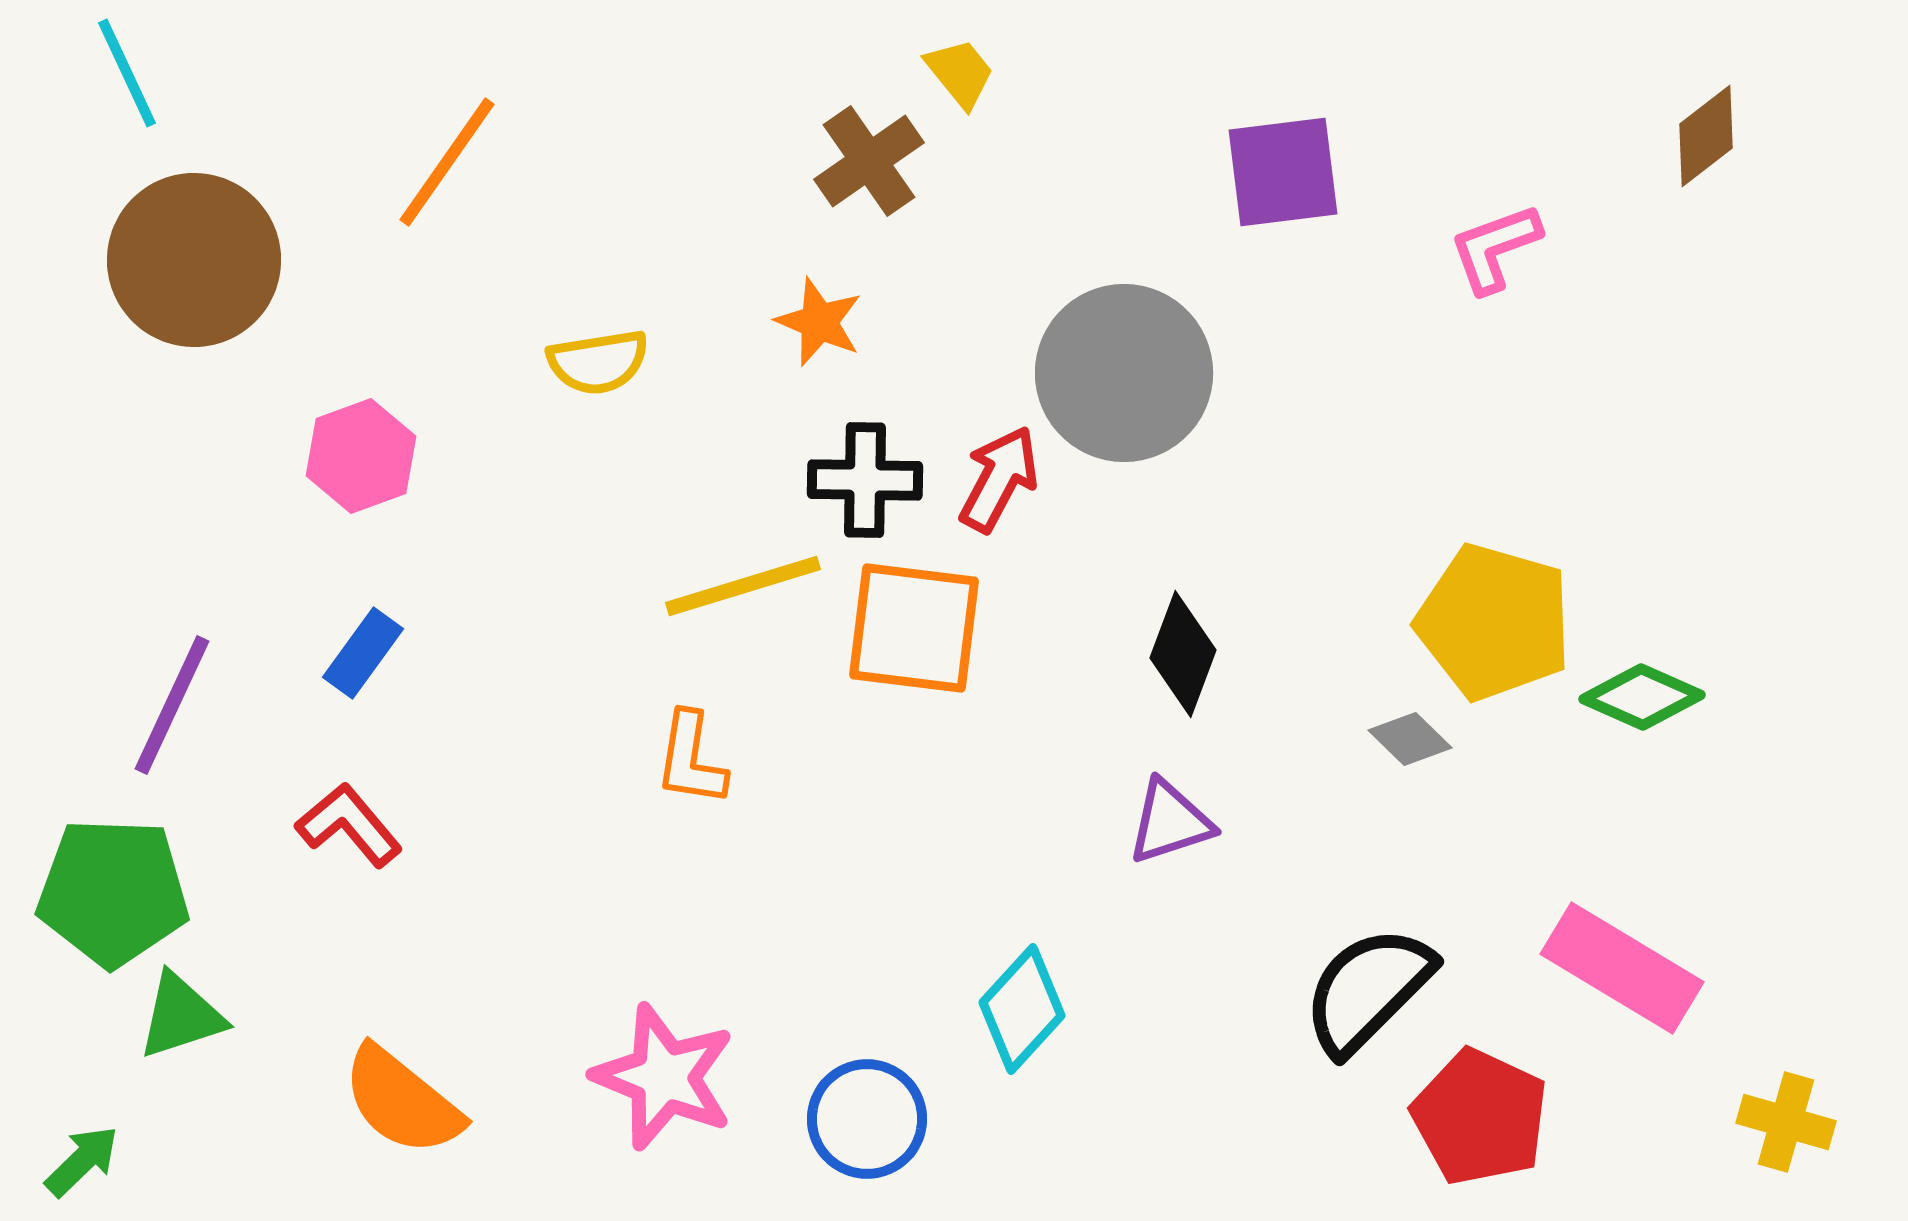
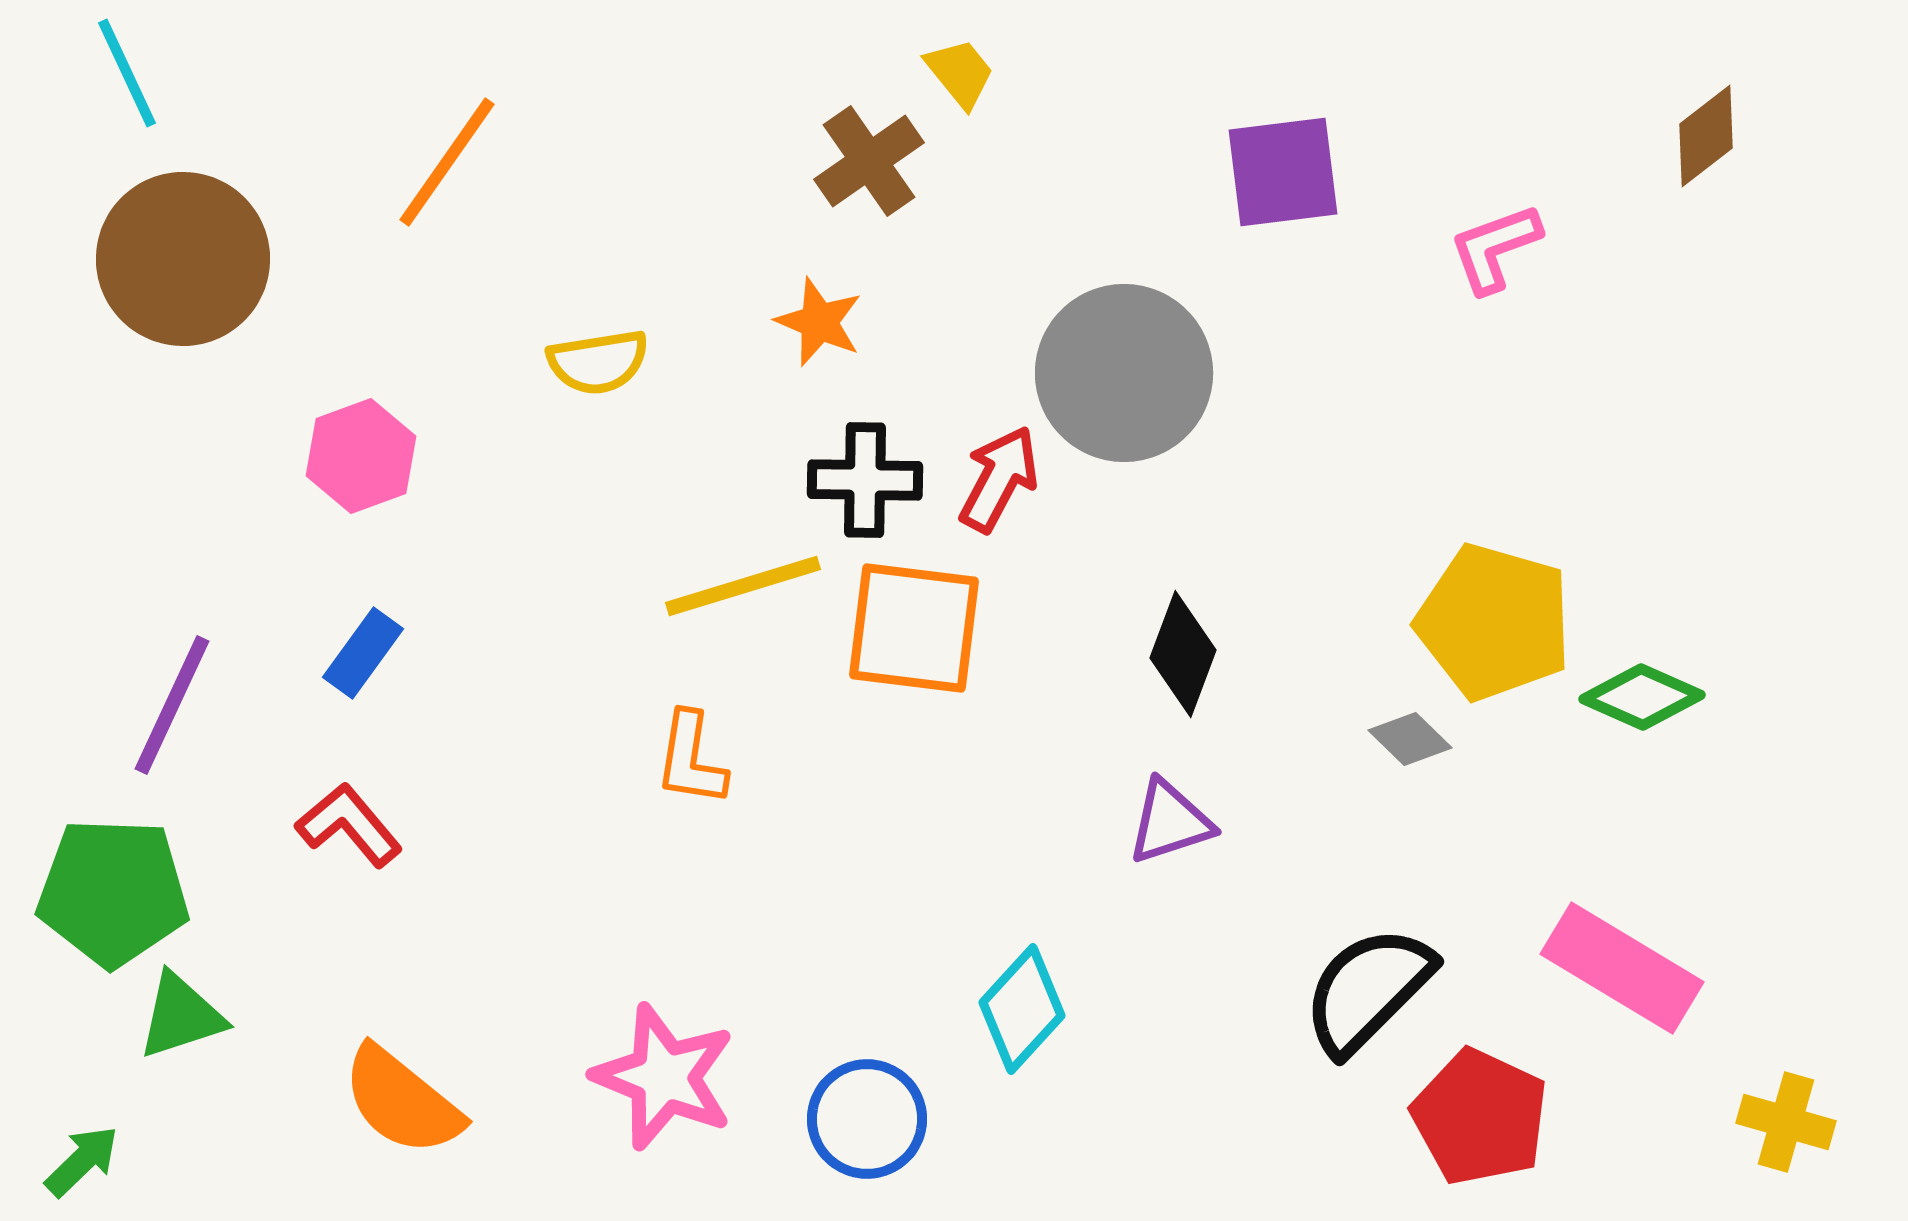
brown circle: moved 11 px left, 1 px up
